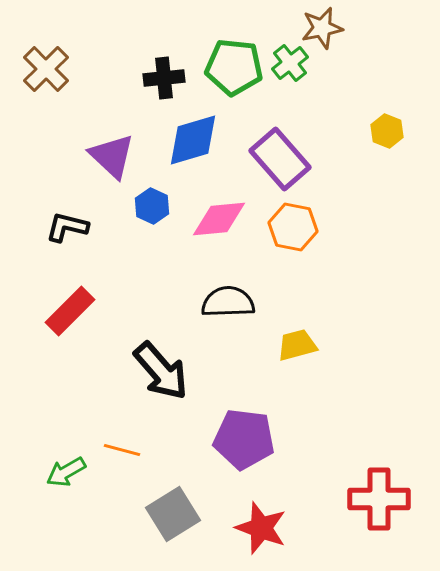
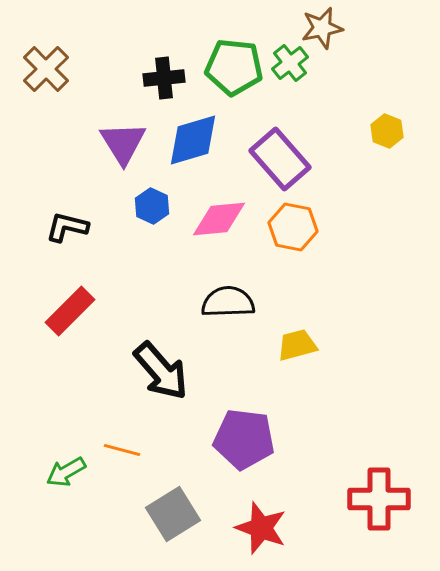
purple triangle: moved 11 px right, 13 px up; rotated 15 degrees clockwise
